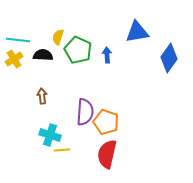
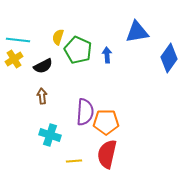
black semicircle: moved 11 px down; rotated 150 degrees clockwise
orange pentagon: rotated 20 degrees counterclockwise
yellow line: moved 12 px right, 11 px down
